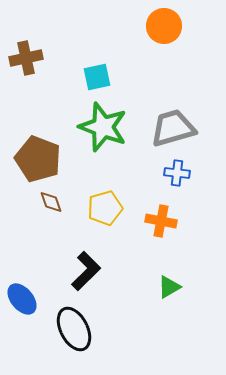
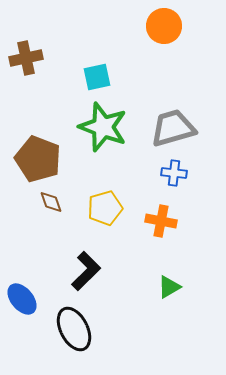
blue cross: moved 3 px left
